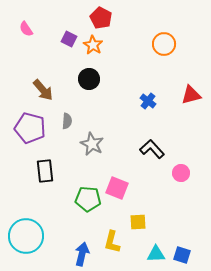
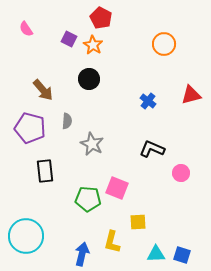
black L-shape: rotated 25 degrees counterclockwise
